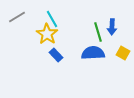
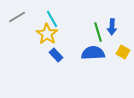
yellow square: moved 1 px up
